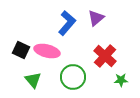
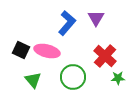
purple triangle: rotated 18 degrees counterclockwise
green star: moved 3 px left, 2 px up
